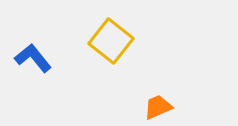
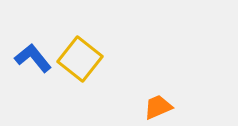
yellow square: moved 31 px left, 18 px down
